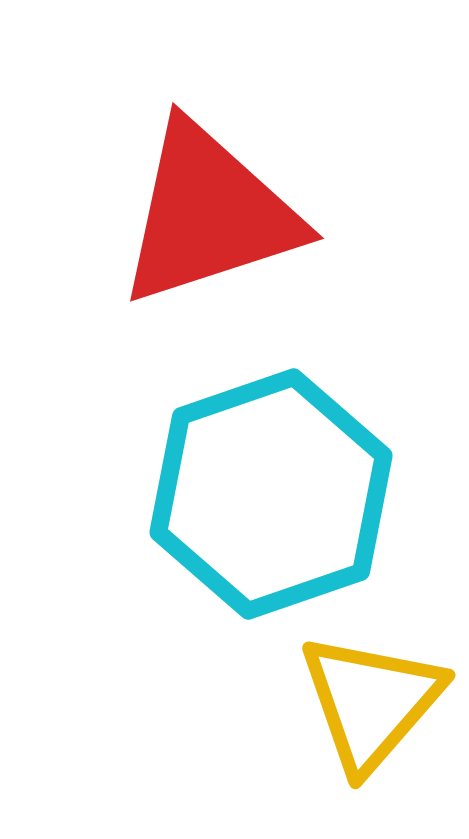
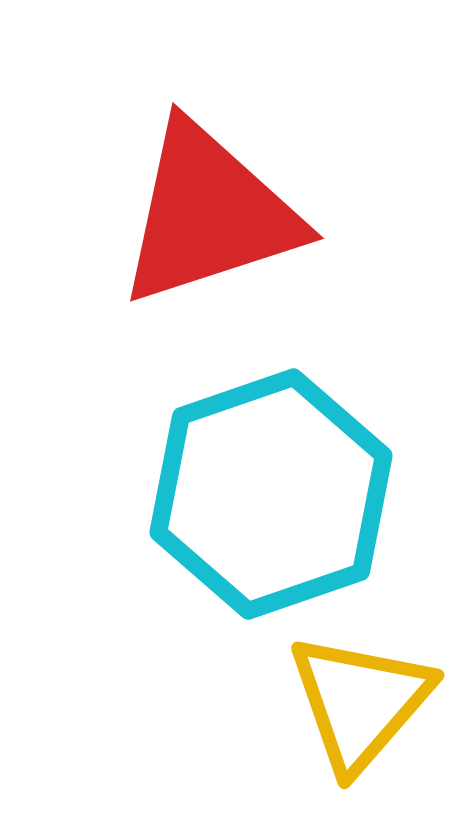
yellow triangle: moved 11 px left
